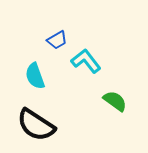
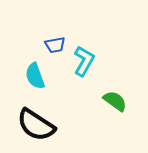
blue trapezoid: moved 2 px left, 5 px down; rotated 20 degrees clockwise
cyan L-shape: moved 2 px left; rotated 68 degrees clockwise
